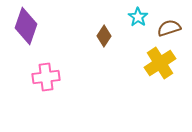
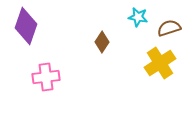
cyan star: rotated 24 degrees counterclockwise
brown diamond: moved 2 px left, 6 px down
